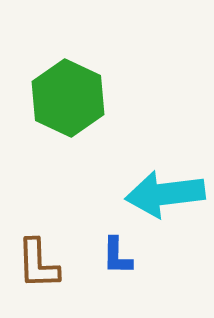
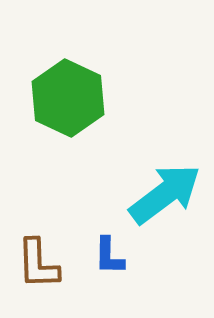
cyan arrow: rotated 150 degrees clockwise
blue L-shape: moved 8 px left
